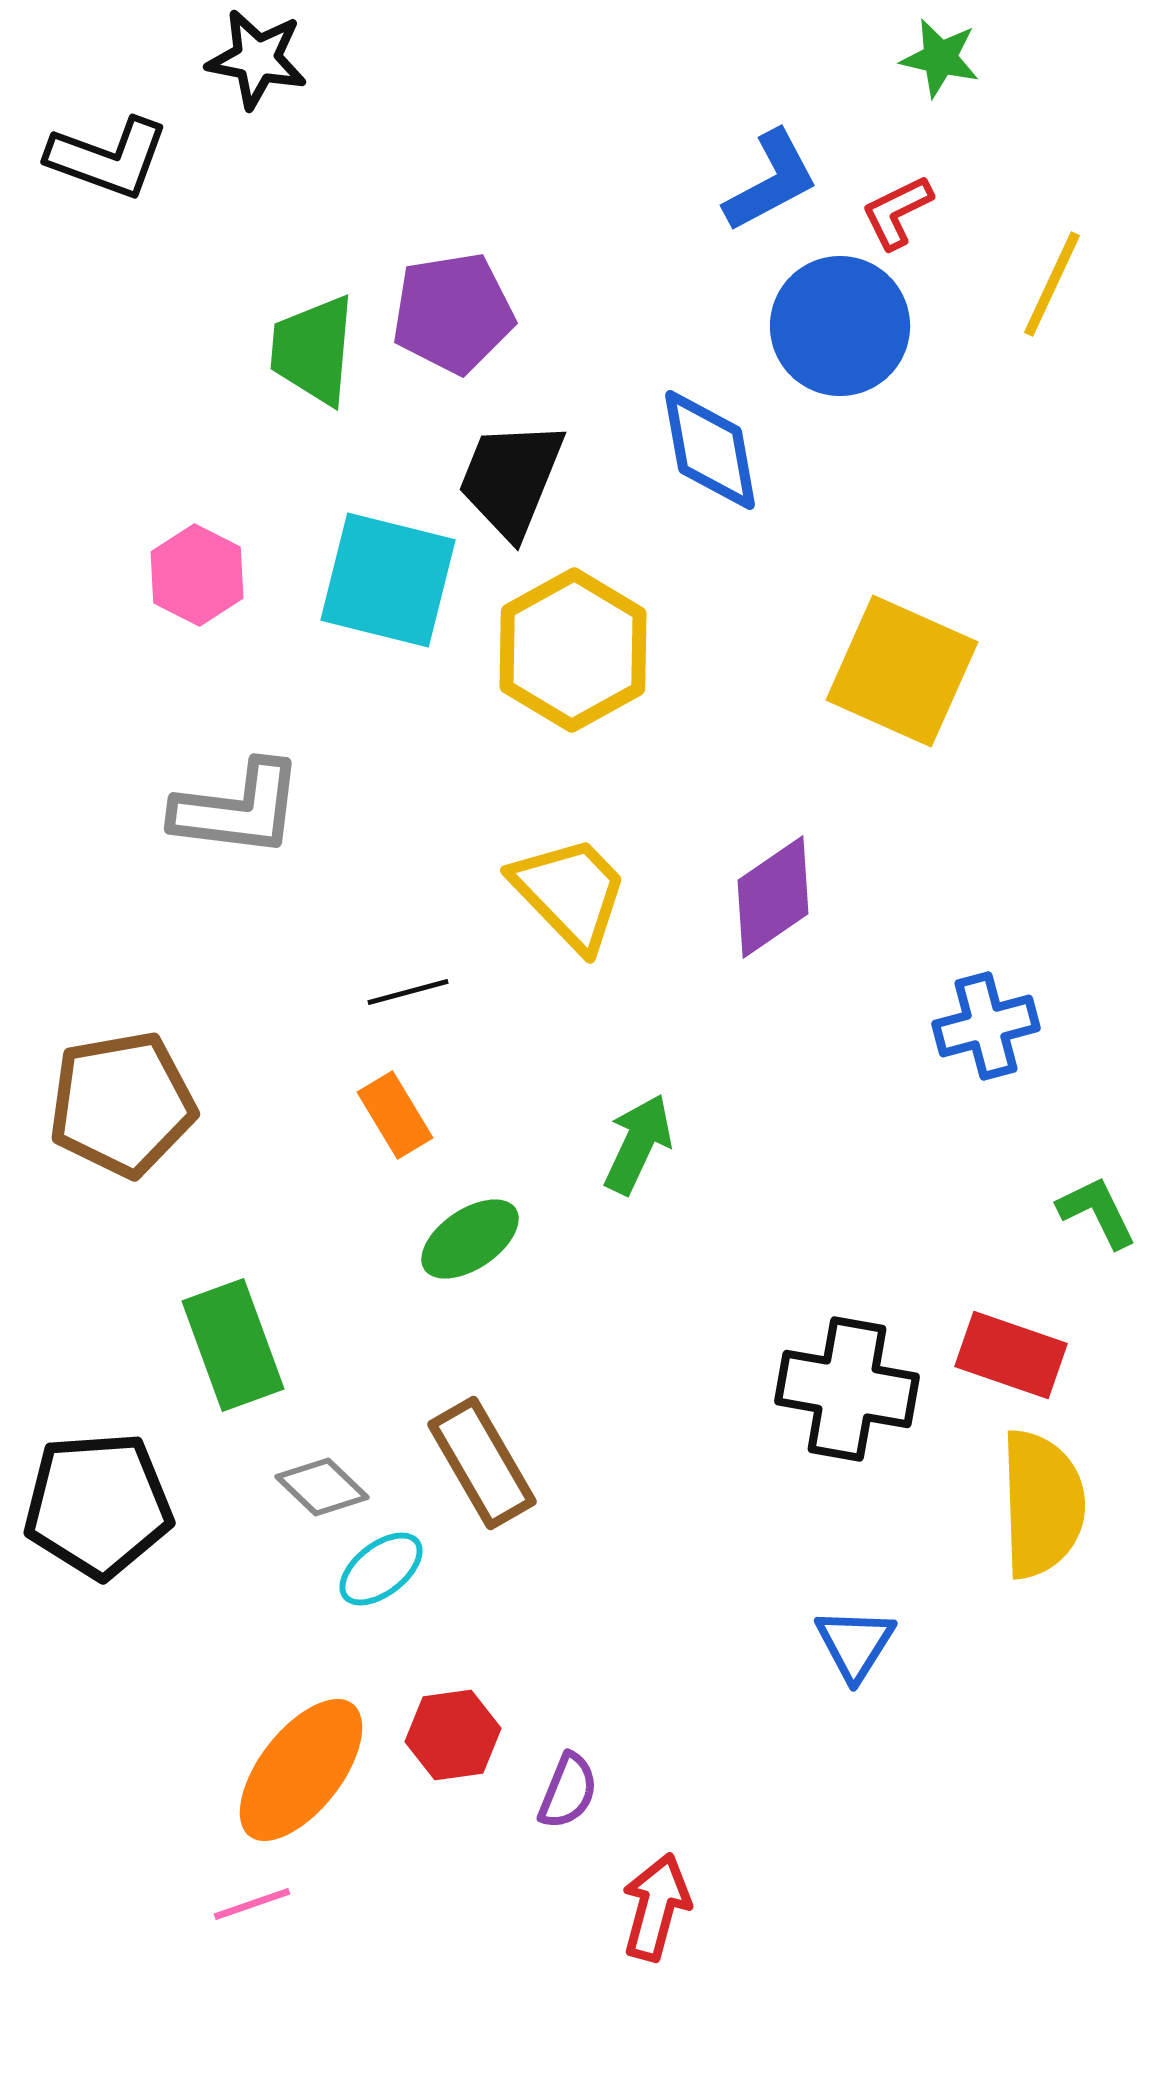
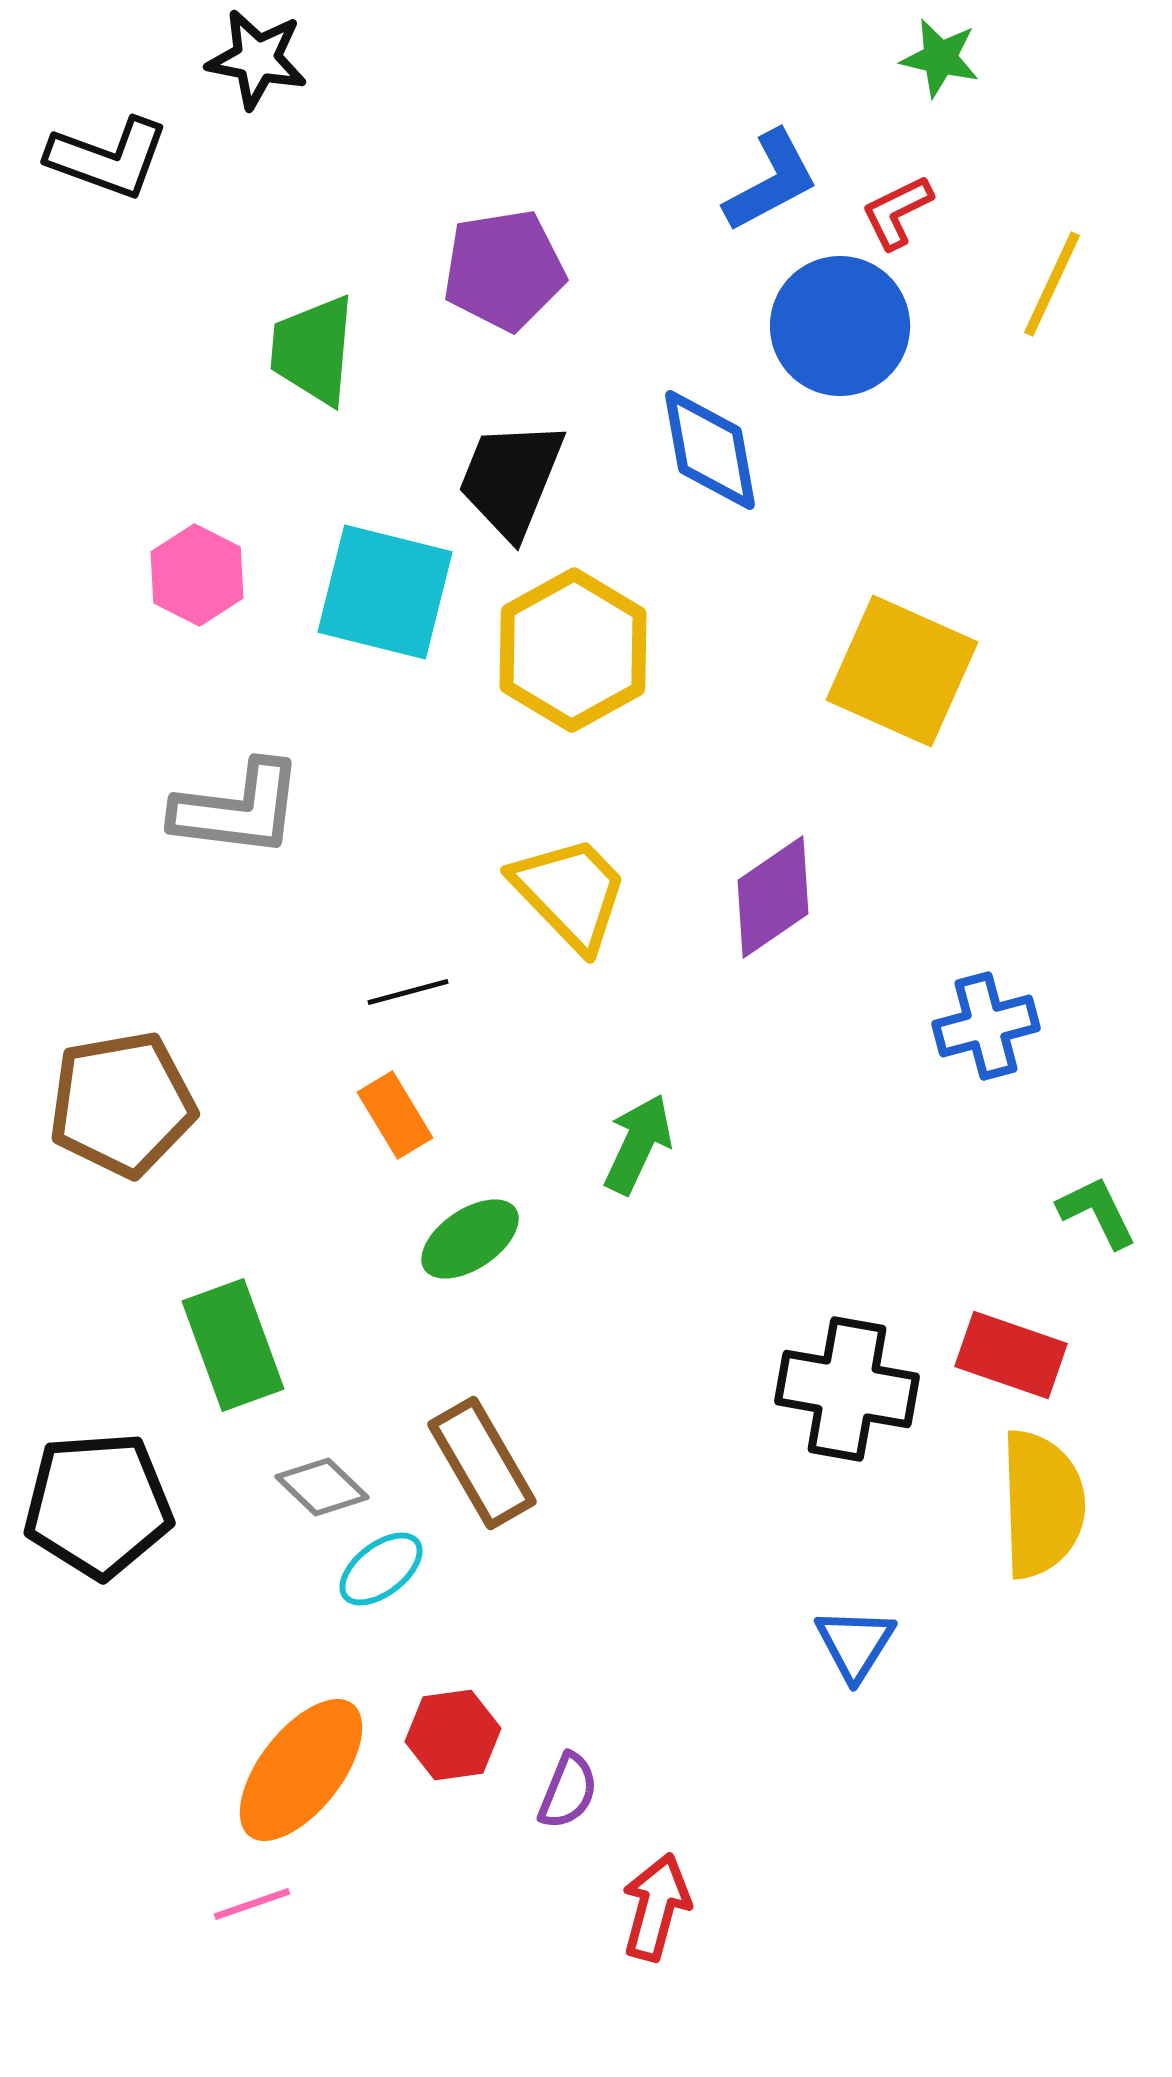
purple pentagon: moved 51 px right, 43 px up
cyan square: moved 3 px left, 12 px down
